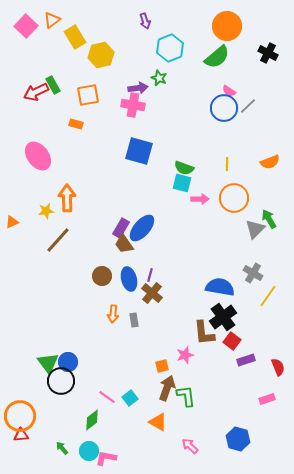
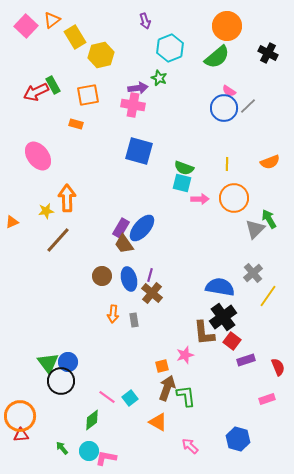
gray cross at (253, 273): rotated 18 degrees clockwise
